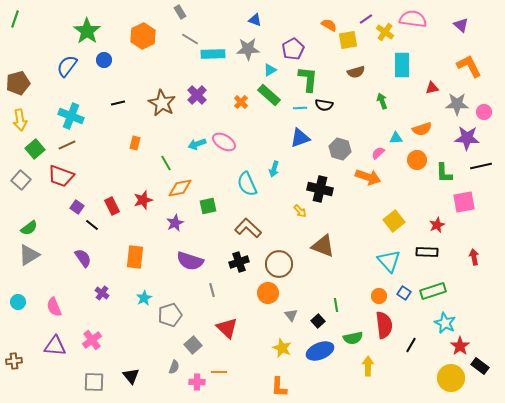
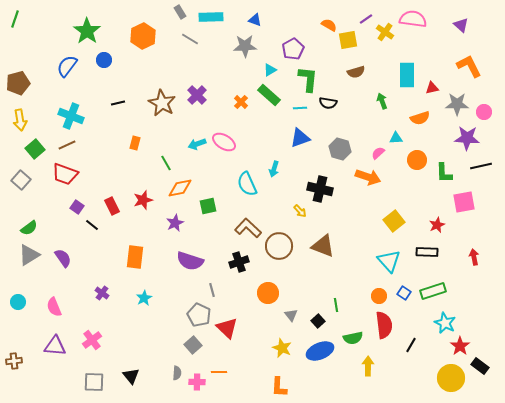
gray star at (248, 49): moved 3 px left, 3 px up
cyan rectangle at (213, 54): moved 2 px left, 37 px up
cyan rectangle at (402, 65): moved 5 px right, 10 px down
black semicircle at (324, 105): moved 4 px right, 2 px up
orange semicircle at (422, 129): moved 2 px left, 11 px up
red trapezoid at (61, 176): moved 4 px right, 2 px up
purple semicircle at (83, 258): moved 20 px left
brown circle at (279, 264): moved 18 px up
gray pentagon at (170, 315): moved 29 px right; rotated 30 degrees counterclockwise
gray semicircle at (174, 367): moved 3 px right, 6 px down; rotated 16 degrees counterclockwise
